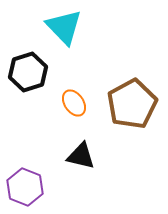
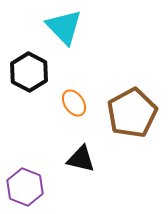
black hexagon: moved 1 px right; rotated 15 degrees counterclockwise
brown pentagon: moved 9 px down
black triangle: moved 3 px down
